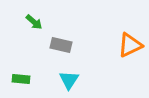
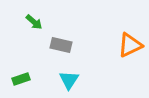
green rectangle: rotated 24 degrees counterclockwise
